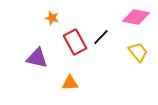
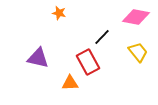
orange star: moved 7 px right, 5 px up
black line: moved 1 px right
red rectangle: moved 13 px right, 20 px down
purple triangle: moved 1 px right
